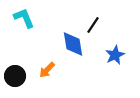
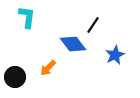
cyan L-shape: moved 3 px right, 1 px up; rotated 30 degrees clockwise
blue diamond: rotated 28 degrees counterclockwise
orange arrow: moved 1 px right, 2 px up
black circle: moved 1 px down
